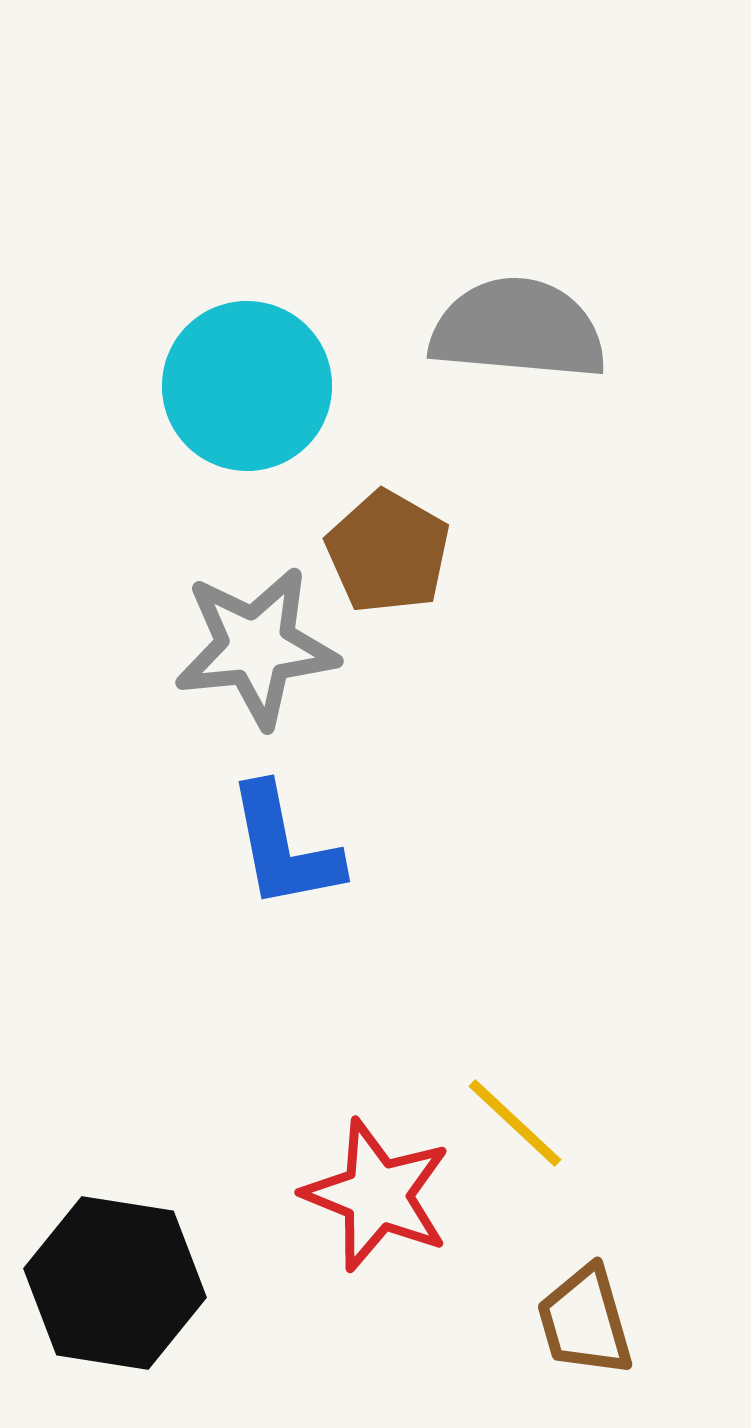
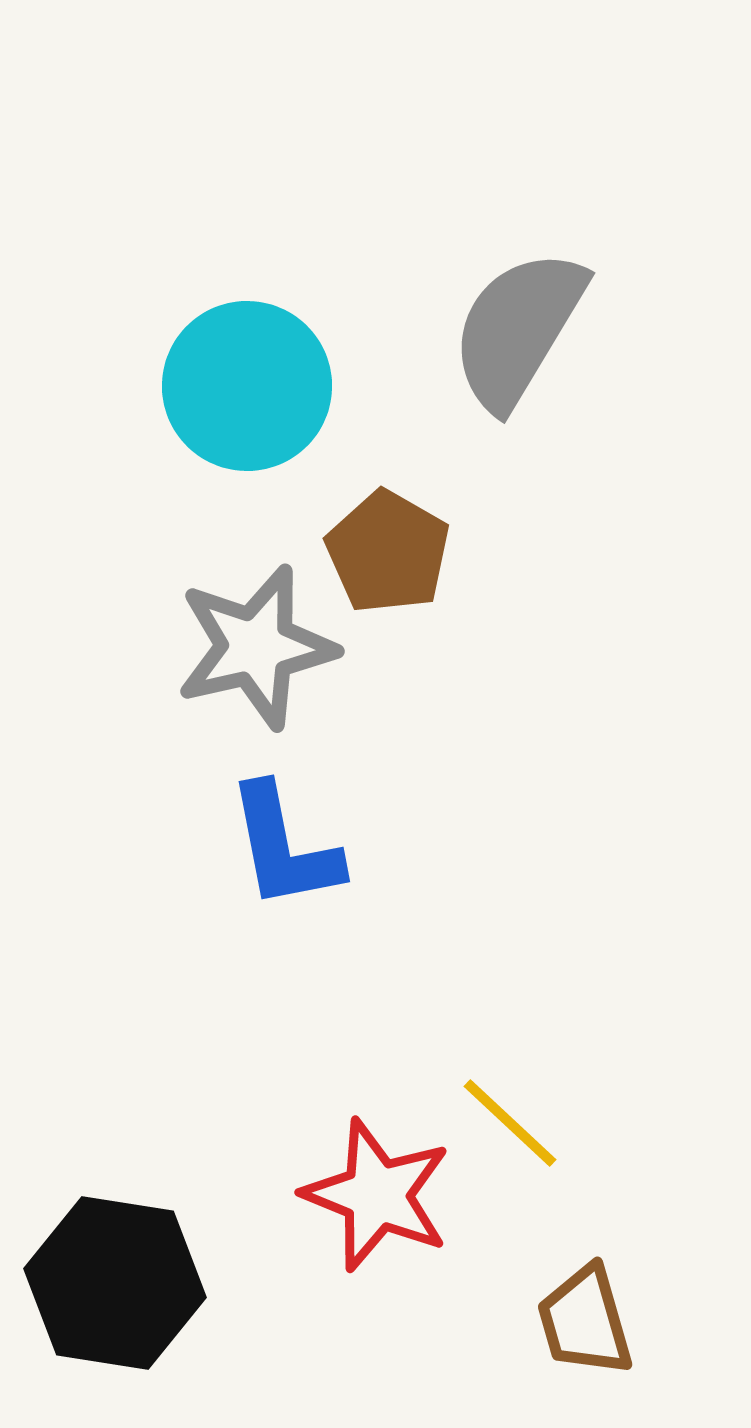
gray semicircle: rotated 64 degrees counterclockwise
gray star: rotated 7 degrees counterclockwise
yellow line: moved 5 px left
